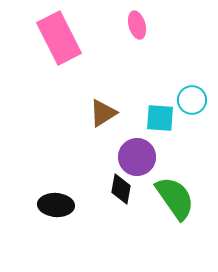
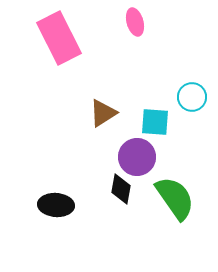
pink ellipse: moved 2 px left, 3 px up
cyan circle: moved 3 px up
cyan square: moved 5 px left, 4 px down
